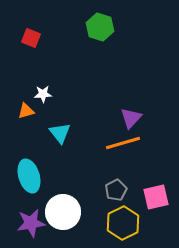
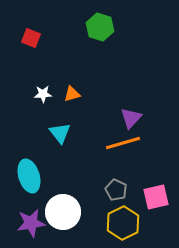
orange triangle: moved 46 px right, 17 px up
gray pentagon: rotated 20 degrees counterclockwise
